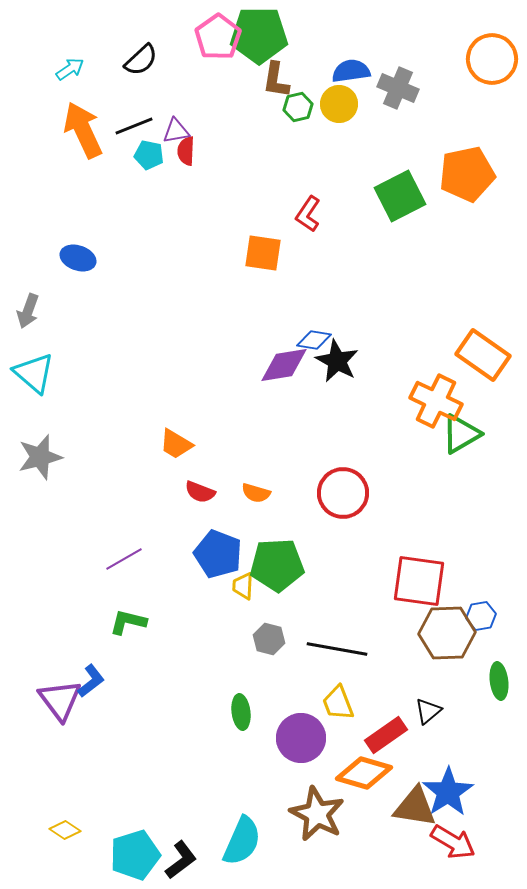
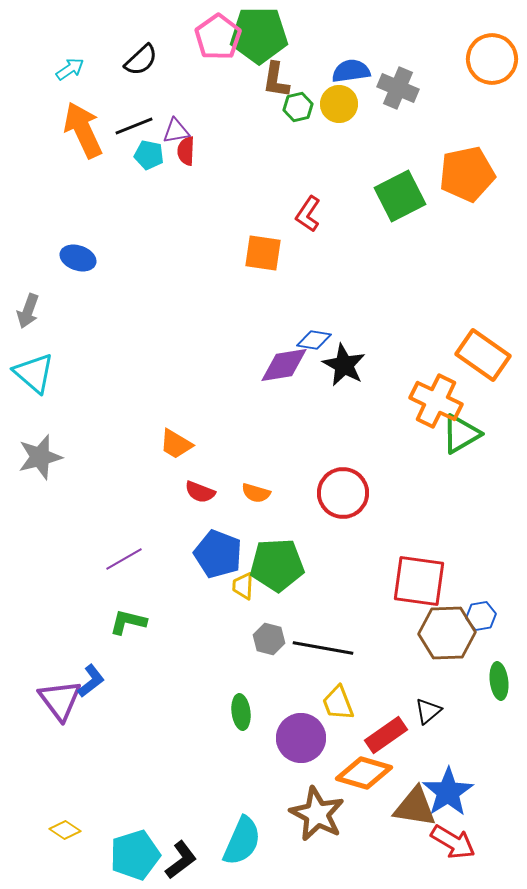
black star at (337, 361): moved 7 px right, 4 px down
black line at (337, 649): moved 14 px left, 1 px up
